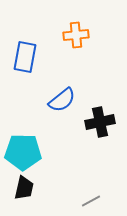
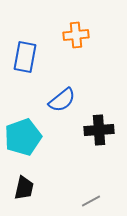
black cross: moved 1 px left, 8 px down; rotated 8 degrees clockwise
cyan pentagon: moved 15 px up; rotated 21 degrees counterclockwise
